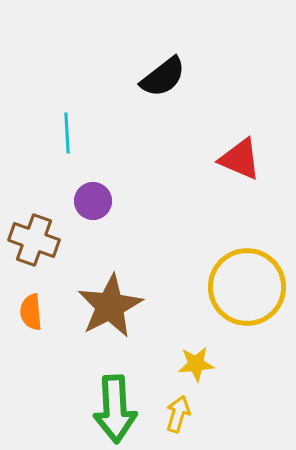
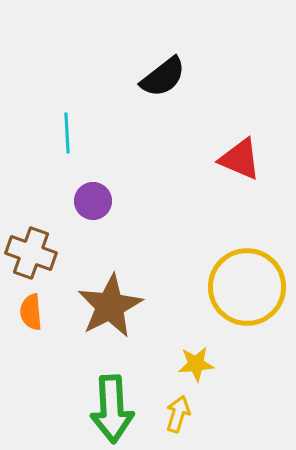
brown cross: moved 3 px left, 13 px down
green arrow: moved 3 px left
